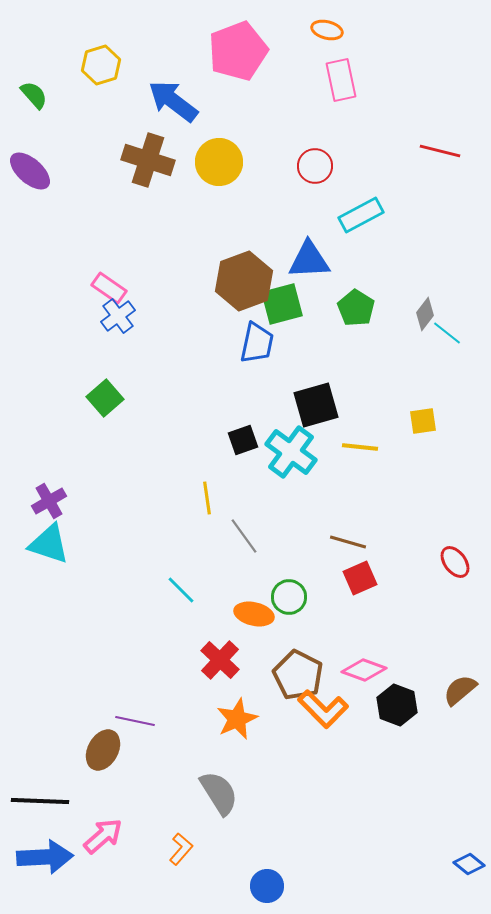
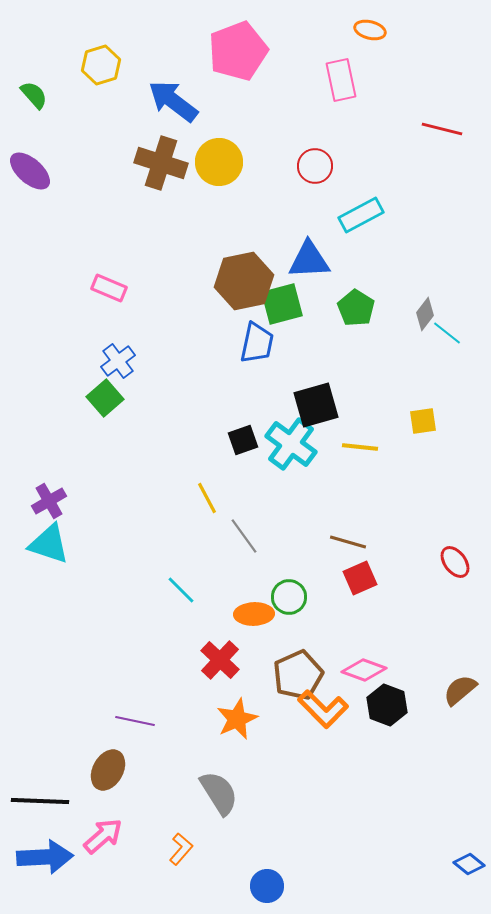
orange ellipse at (327, 30): moved 43 px right
red line at (440, 151): moved 2 px right, 22 px up
brown cross at (148, 160): moved 13 px right, 3 px down
brown hexagon at (244, 281): rotated 8 degrees clockwise
pink rectangle at (109, 288): rotated 12 degrees counterclockwise
blue cross at (118, 316): moved 45 px down
cyan cross at (291, 452): moved 8 px up
yellow line at (207, 498): rotated 20 degrees counterclockwise
orange ellipse at (254, 614): rotated 15 degrees counterclockwise
brown pentagon at (298, 675): rotated 21 degrees clockwise
black hexagon at (397, 705): moved 10 px left
brown ellipse at (103, 750): moved 5 px right, 20 px down
